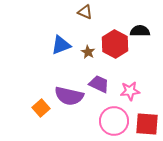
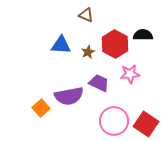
brown triangle: moved 1 px right, 3 px down
black semicircle: moved 3 px right, 4 px down
blue triangle: rotated 25 degrees clockwise
brown star: rotated 16 degrees clockwise
purple trapezoid: moved 1 px up
pink star: moved 17 px up
purple semicircle: rotated 24 degrees counterclockwise
red square: moved 1 px left; rotated 30 degrees clockwise
